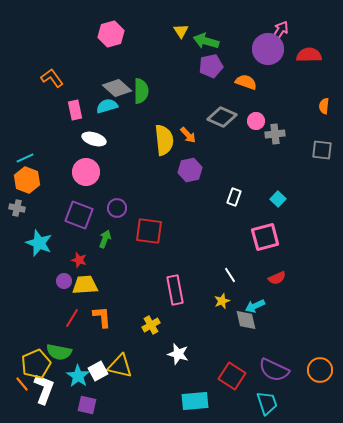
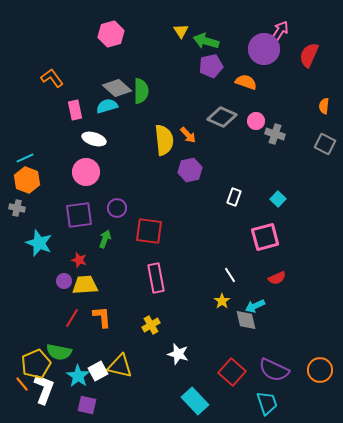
purple circle at (268, 49): moved 4 px left
red semicircle at (309, 55): rotated 65 degrees counterclockwise
gray cross at (275, 134): rotated 24 degrees clockwise
gray square at (322, 150): moved 3 px right, 6 px up; rotated 20 degrees clockwise
purple square at (79, 215): rotated 28 degrees counterclockwise
pink rectangle at (175, 290): moved 19 px left, 12 px up
yellow star at (222, 301): rotated 14 degrees counterclockwise
red square at (232, 376): moved 4 px up; rotated 8 degrees clockwise
cyan rectangle at (195, 401): rotated 52 degrees clockwise
